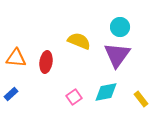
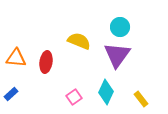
cyan diamond: rotated 55 degrees counterclockwise
